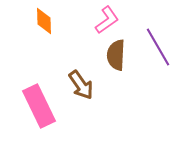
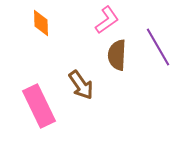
orange diamond: moved 3 px left, 2 px down
brown semicircle: moved 1 px right
